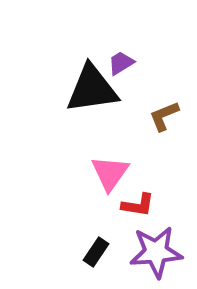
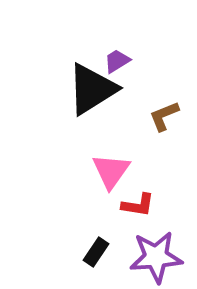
purple trapezoid: moved 4 px left, 2 px up
black triangle: rotated 24 degrees counterclockwise
pink triangle: moved 1 px right, 2 px up
purple star: moved 5 px down
